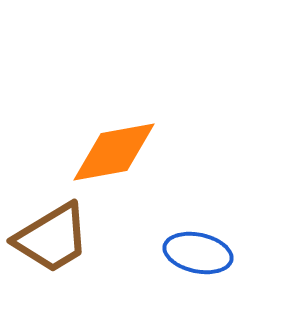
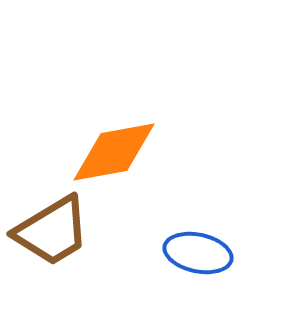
brown trapezoid: moved 7 px up
